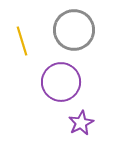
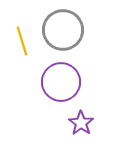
gray circle: moved 11 px left
purple star: rotated 10 degrees counterclockwise
